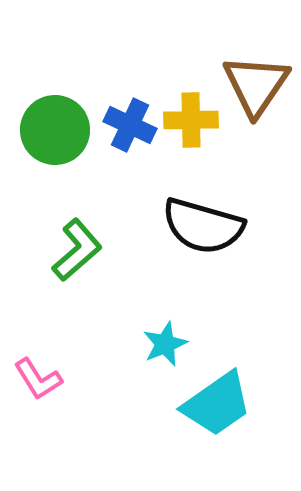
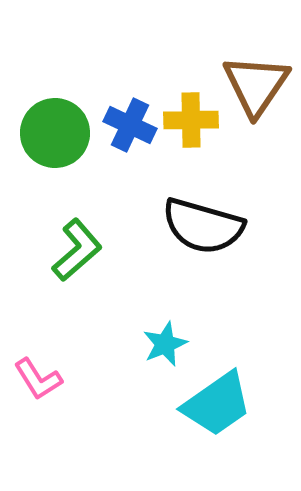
green circle: moved 3 px down
